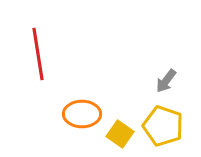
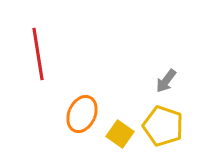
orange ellipse: rotated 66 degrees counterclockwise
